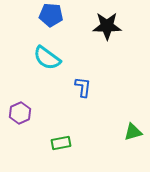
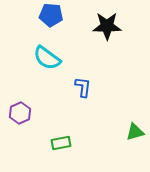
green triangle: moved 2 px right
